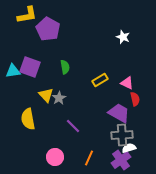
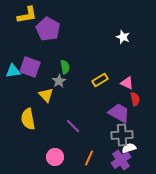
gray star: moved 17 px up
